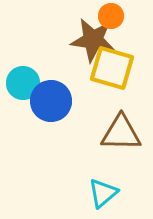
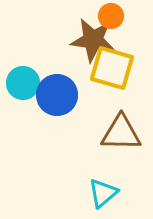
blue circle: moved 6 px right, 6 px up
